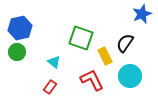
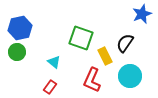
red L-shape: rotated 130 degrees counterclockwise
